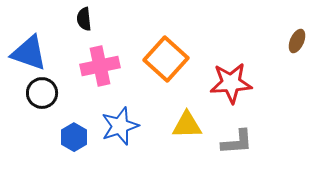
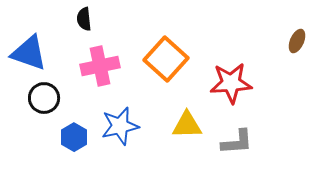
black circle: moved 2 px right, 5 px down
blue star: rotated 6 degrees clockwise
